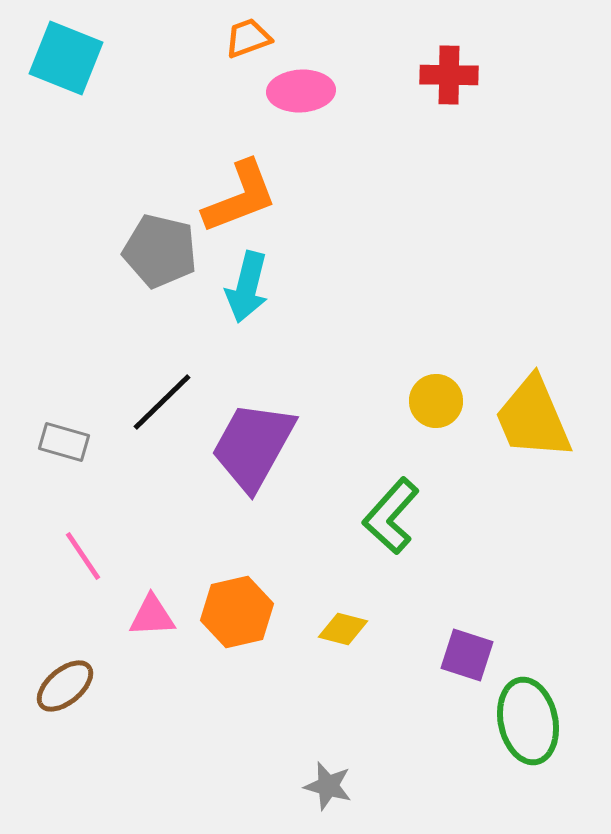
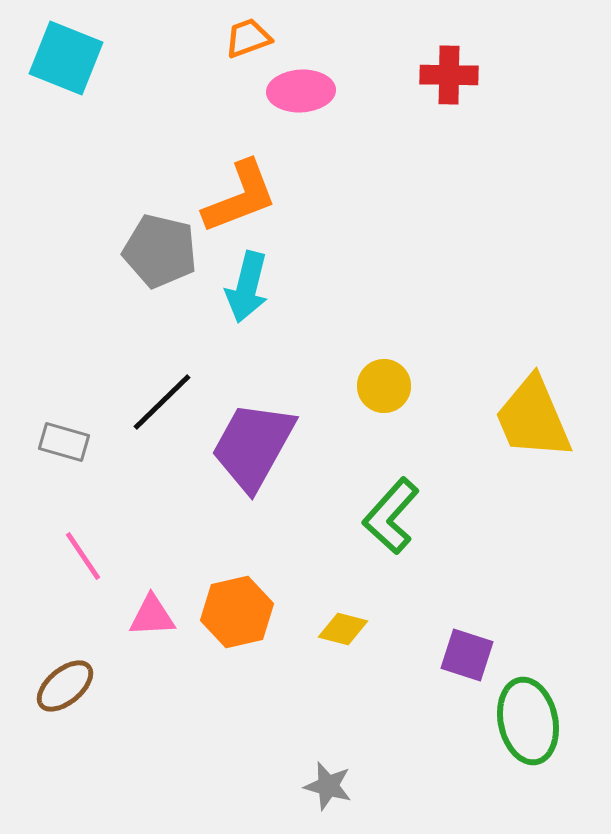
yellow circle: moved 52 px left, 15 px up
